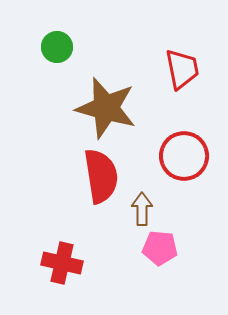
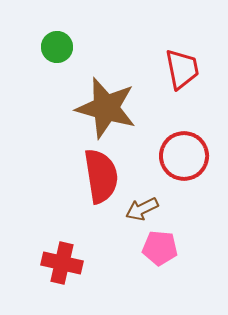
brown arrow: rotated 116 degrees counterclockwise
